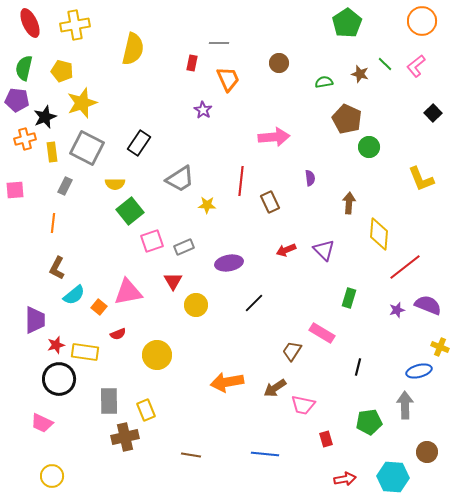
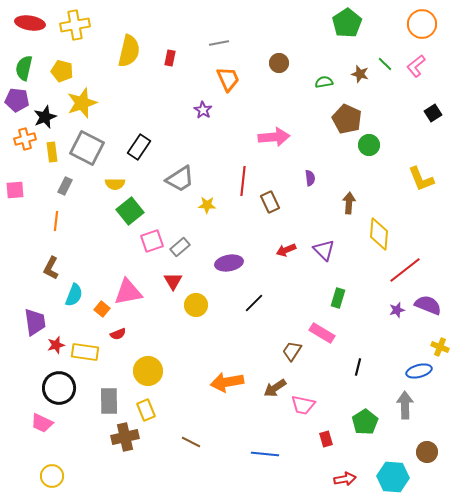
orange circle at (422, 21): moved 3 px down
red ellipse at (30, 23): rotated 56 degrees counterclockwise
gray line at (219, 43): rotated 12 degrees counterclockwise
yellow semicircle at (133, 49): moved 4 px left, 2 px down
red rectangle at (192, 63): moved 22 px left, 5 px up
black square at (433, 113): rotated 12 degrees clockwise
black rectangle at (139, 143): moved 4 px down
green circle at (369, 147): moved 2 px up
red line at (241, 181): moved 2 px right
orange line at (53, 223): moved 3 px right, 2 px up
gray rectangle at (184, 247): moved 4 px left; rotated 18 degrees counterclockwise
red line at (405, 267): moved 3 px down
brown L-shape at (57, 268): moved 6 px left
cyan semicircle at (74, 295): rotated 30 degrees counterclockwise
green rectangle at (349, 298): moved 11 px left
orange square at (99, 307): moved 3 px right, 2 px down
purple trapezoid at (35, 320): moved 2 px down; rotated 8 degrees counterclockwise
yellow circle at (157, 355): moved 9 px left, 16 px down
black circle at (59, 379): moved 9 px down
green pentagon at (369, 422): moved 4 px left; rotated 25 degrees counterclockwise
brown line at (191, 455): moved 13 px up; rotated 18 degrees clockwise
